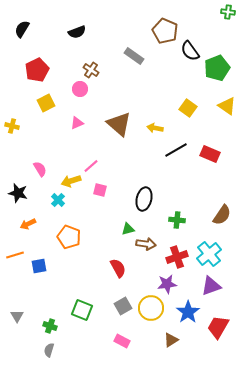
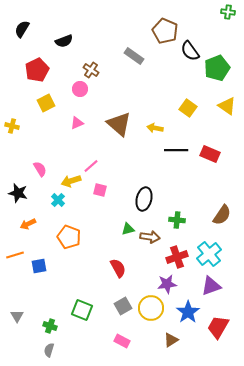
black semicircle at (77, 32): moved 13 px left, 9 px down
black line at (176, 150): rotated 30 degrees clockwise
brown arrow at (146, 244): moved 4 px right, 7 px up
